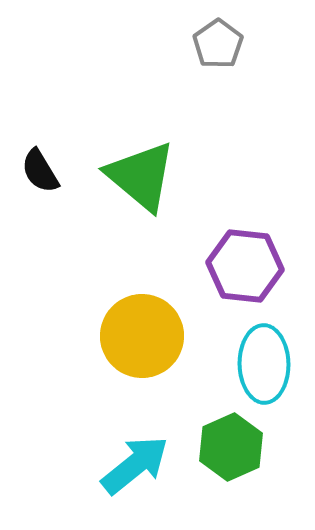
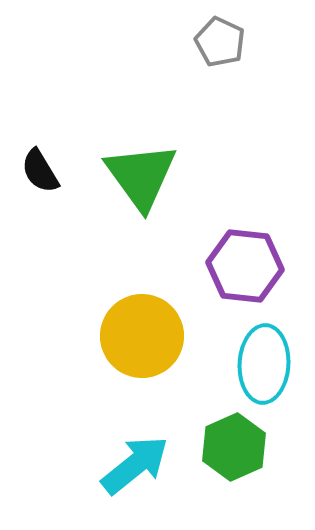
gray pentagon: moved 2 px right, 2 px up; rotated 12 degrees counterclockwise
green triangle: rotated 14 degrees clockwise
cyan ellipse: rotated 4 degrees clockwise
green hexagon: moved 3 px right
